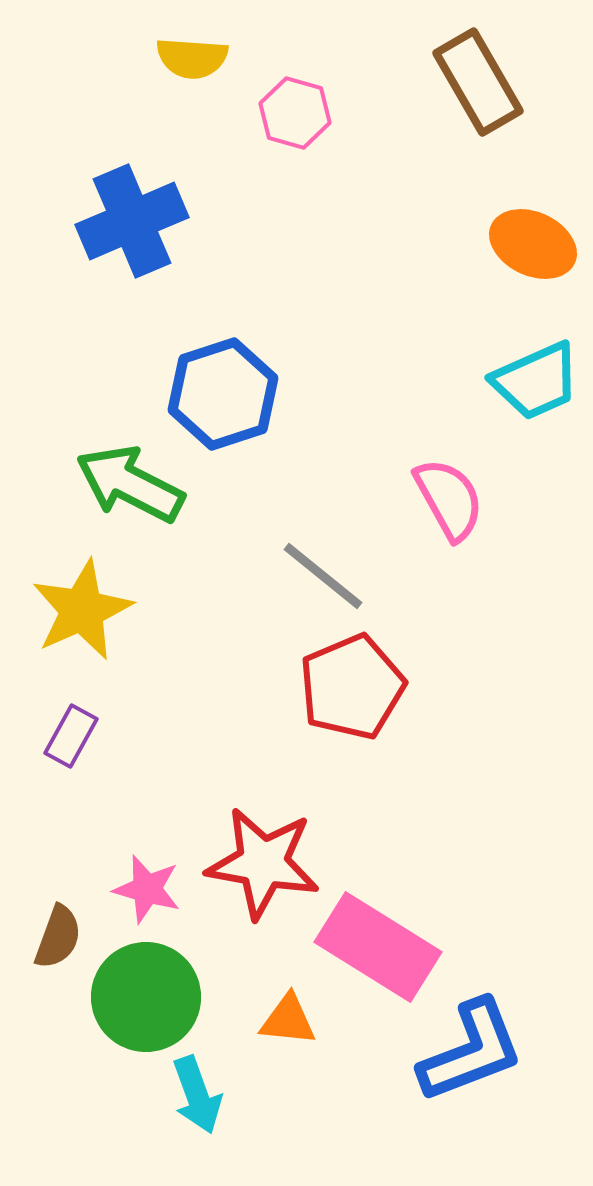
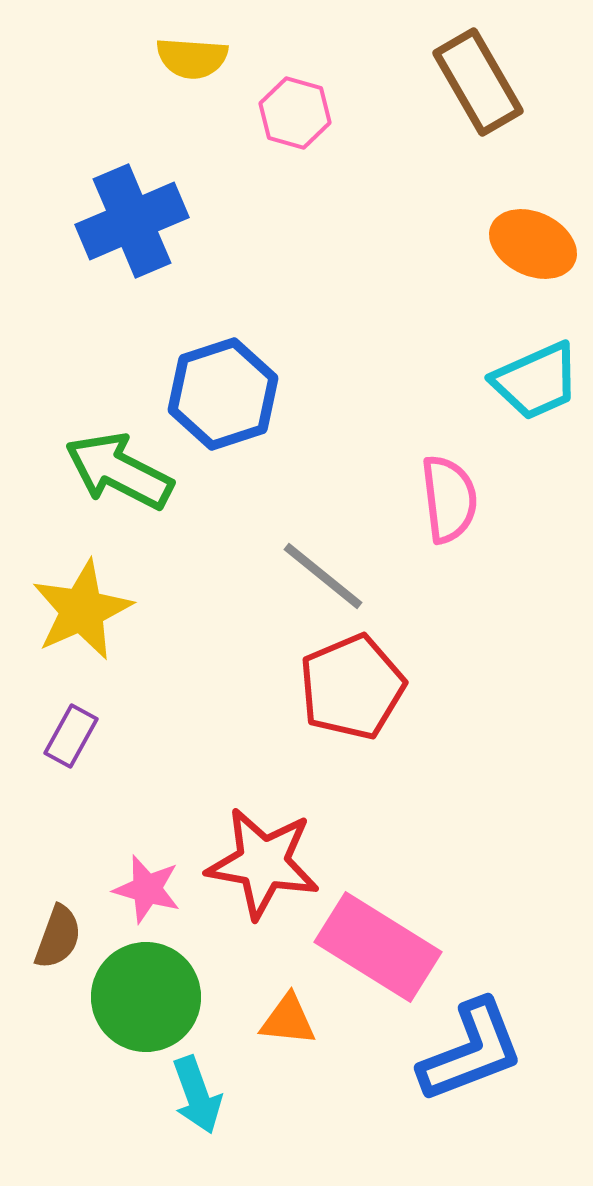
green arrow: moved 11 px left, 13 px up
pink semicircle: rotated 22 degrees clockwise
